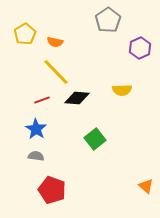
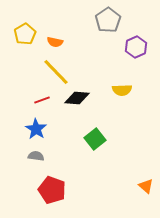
purple hexagon: moved 4 px left, 1 px up
